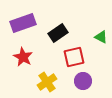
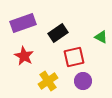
red star: moved 1 px right, 1 px up
yellow cross: moved 1 px right, 1 px up
